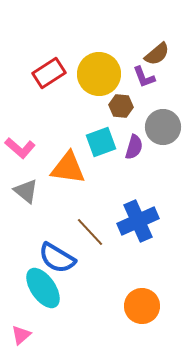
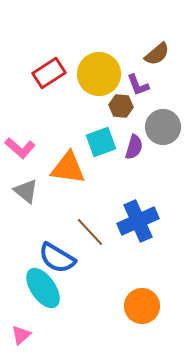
purple L-shape: moved 6 px left, 8 px down
